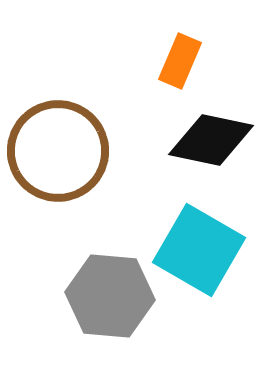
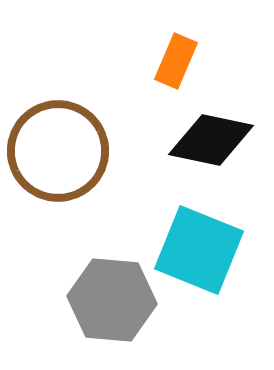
orange rectangle: moved 4 px left
cyan square: rotated 8 degrees counterclockwise
gray hexagon: moved 2 px right, 4 px down
